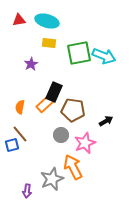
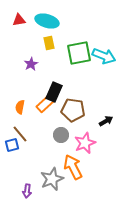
yellow rectangle: rotated 72 degrees clockwise
